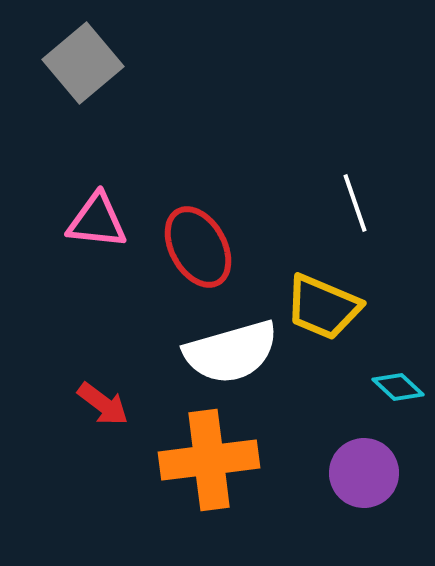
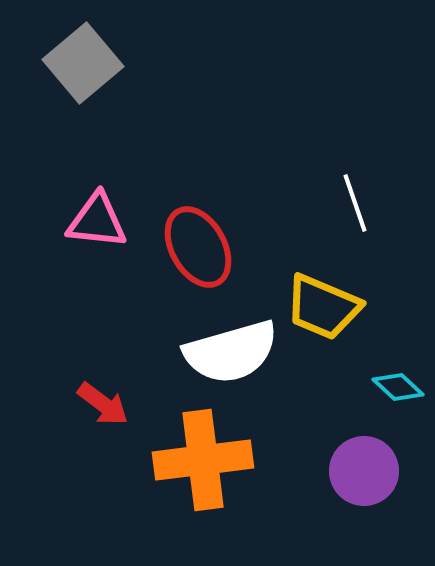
orange cross: moved 6 px left
purple circle: moved 2 px up
